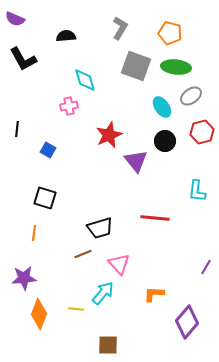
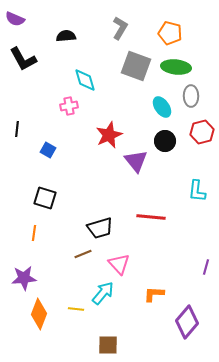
gray ellipse: rotated 55 degrees counterclockwise
red line: moved 4 px left, 1 px up
purple line: rotated 14 degrees counterclockwise
